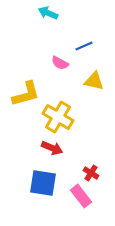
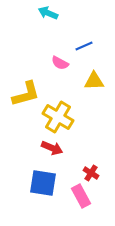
yellow triangle: rotated 15 degrees counterclockwise
pink rectangle: rotated 10 degrees clockwise
